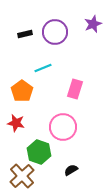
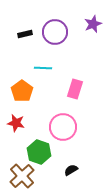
cyan line: rotated 24 degrees clockwise
